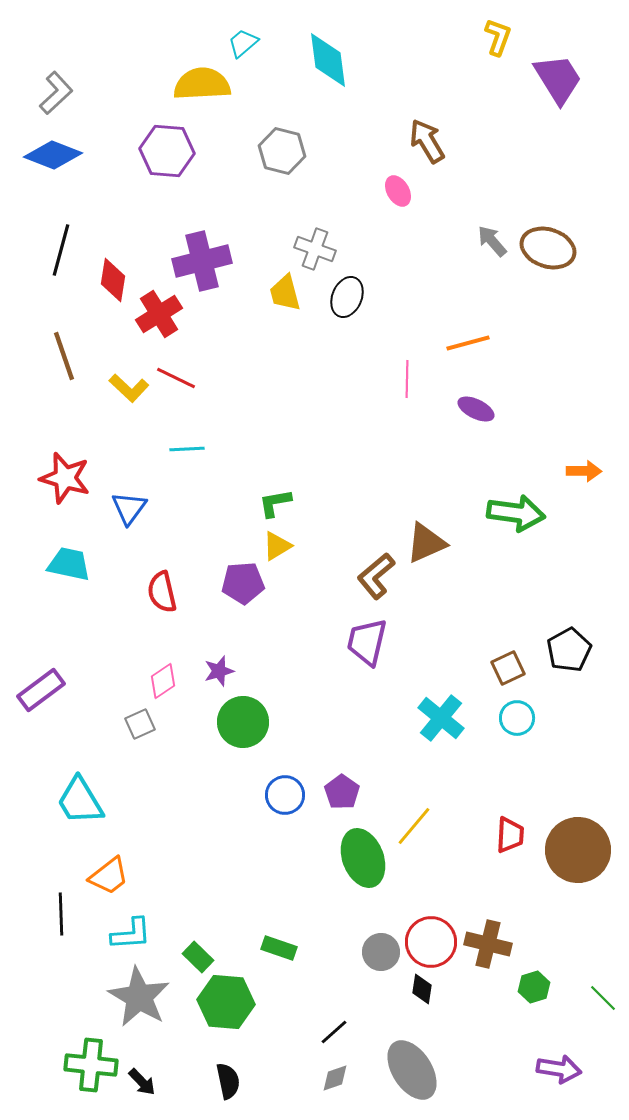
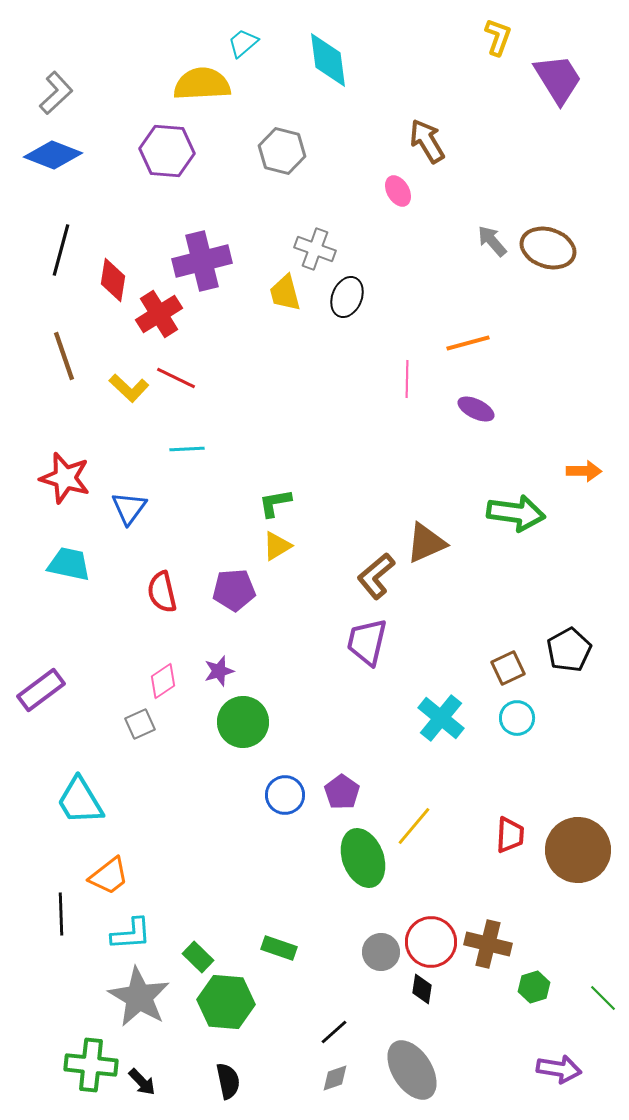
purple pentagon at (243, 583): moved 9 px left, 7 px down
